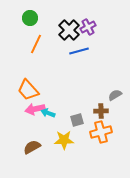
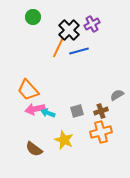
green circle: moved 3 px right, 1 px up
purple cross: moved 4 px right, 3 px up
orange line: moved 22 px right, 4 px down
gray semicircle: moved 2 px right
brown cross: rotated 16 degrees counterclockwise
gray square: moved 9 px up
yellow star: rotated 24 degrees clockwise
brown semicircle: moved 2 px right, 2 px down; rotated 114 degrees counterclockwise
